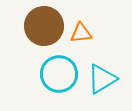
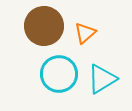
orange triangle: moved 4 px right; rotated 35 degrees counterclockwise
